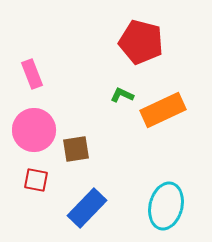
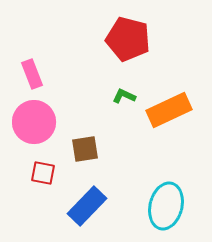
red pentagon: moved 13 px left, 3 px up
green L-shape: moved 2 px right, 1 px down
orange rectangle: moved 6 px right
pink circle: moved 8 px up
brown square: moved 9 px right
red square: moved 7 px right, 7 px up
blue rectangle: moved 2 px up
